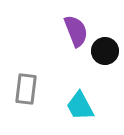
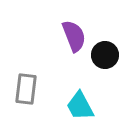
purple semicircle: moved 2 px left, 5 px down
black circle: moved 4 px down
